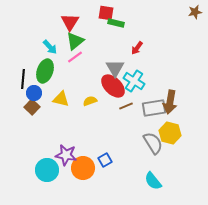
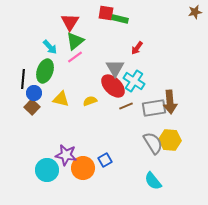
green rectangle: moved 4 px right, 4 px up
brown arrow: rotated 15 degrees counterclockwise
yellow hexagon: moved 7 px down; rotated 10 degrees counterclockwise
